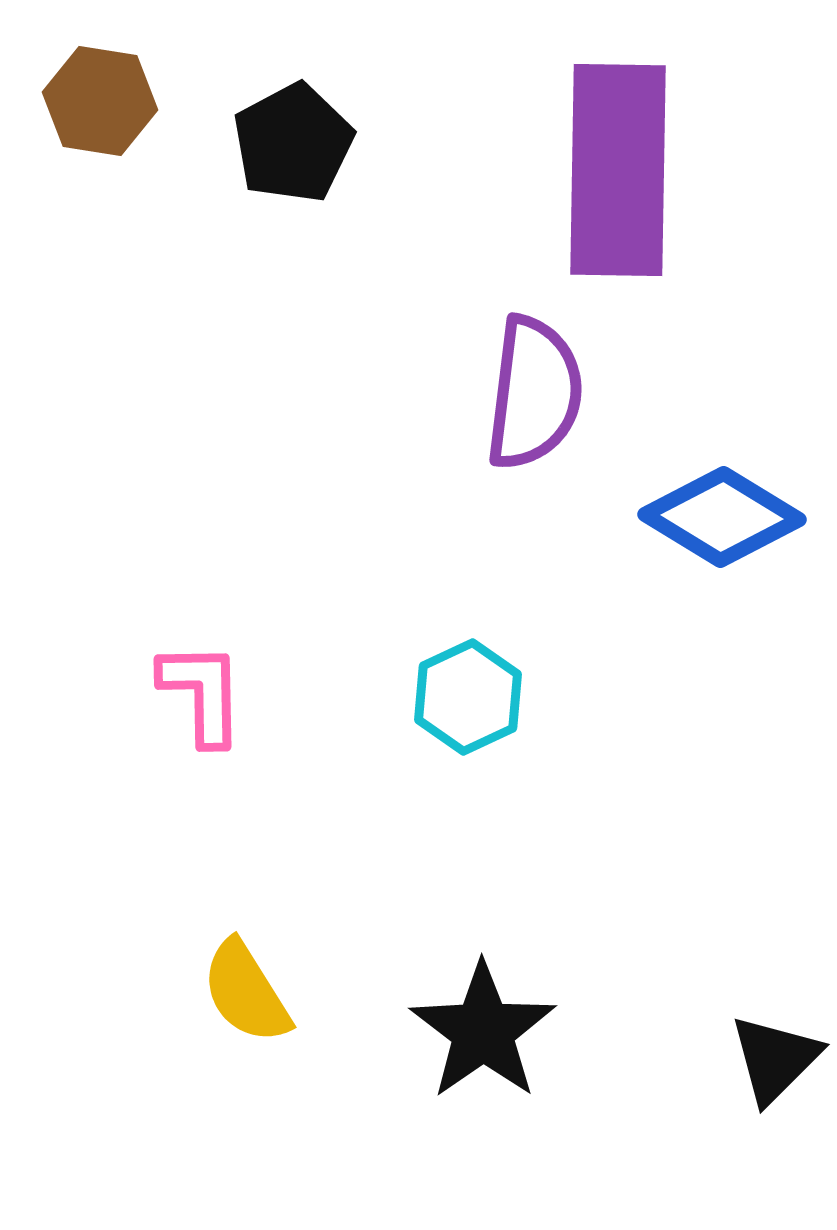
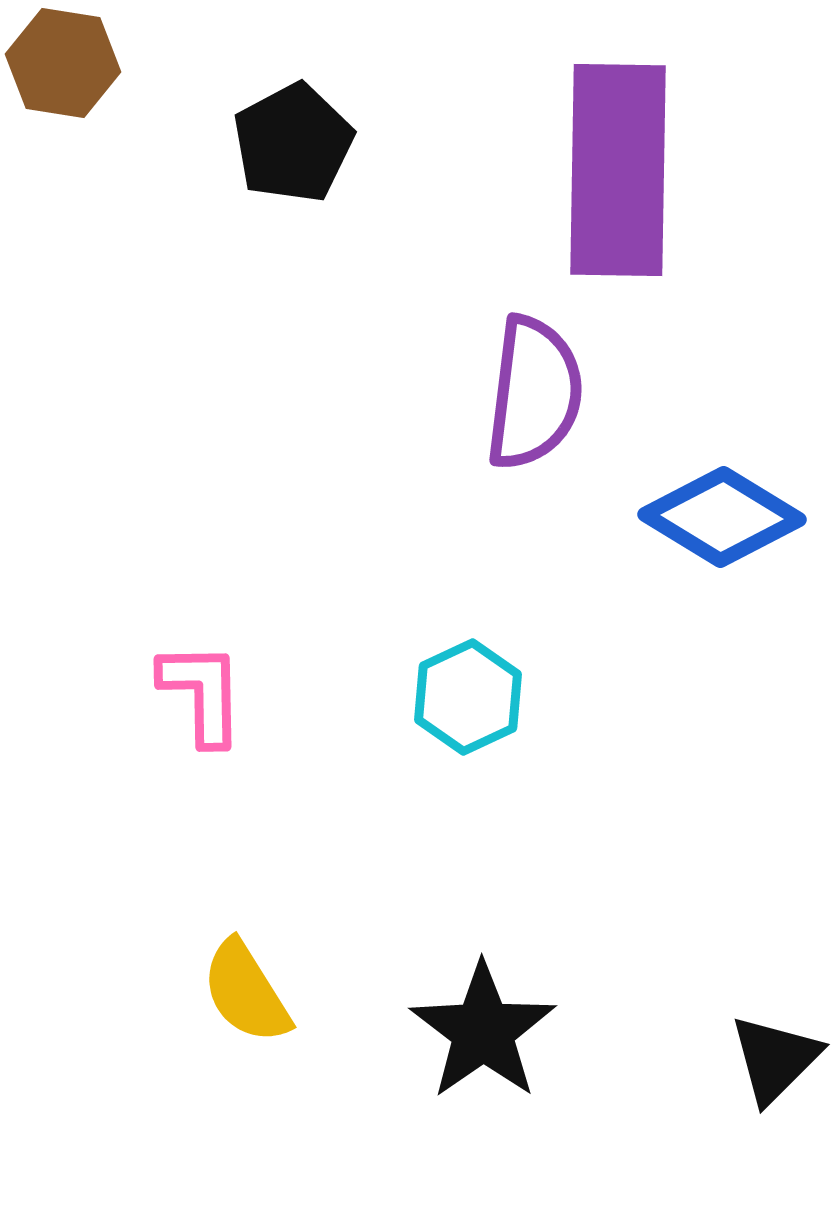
brown hexagon: moved 37 px left, 38 px up
